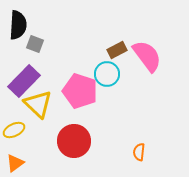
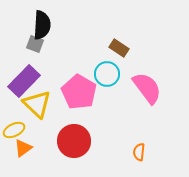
black semicircle: moved 24 px right
brown rectangle: moved 2 px right, 2 px up; rotated 60 degrees clockwise
pink semicircle: moved 32 px down
pink pentagon: moved 1 px left, 1 px down; rotated 12 degrees clockwise
yellow triangle: moved 1 px left
orange triangle: moved 8 px right, 15 px up
